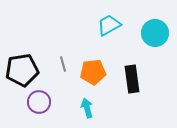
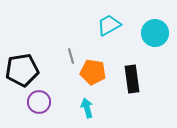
gray line: moved 8 px right, 8 px up
orange pentagon: rotated 15 degrees clockwise
